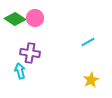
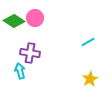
green diamond: moved 1 px left, 2 px down
yellow star: moved 1 px left, 1 px up
